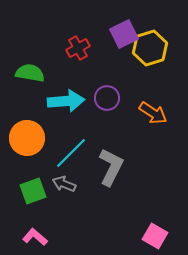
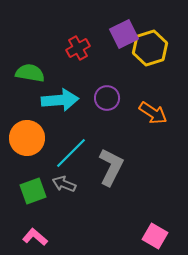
cyan arrow: moved 6 px left, 1 px up
